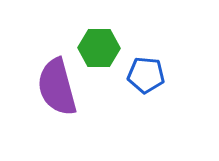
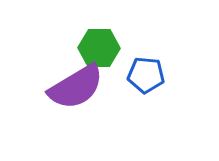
purple semicircle: moved 19 px right; rotated 106 degrees counterclockwise
